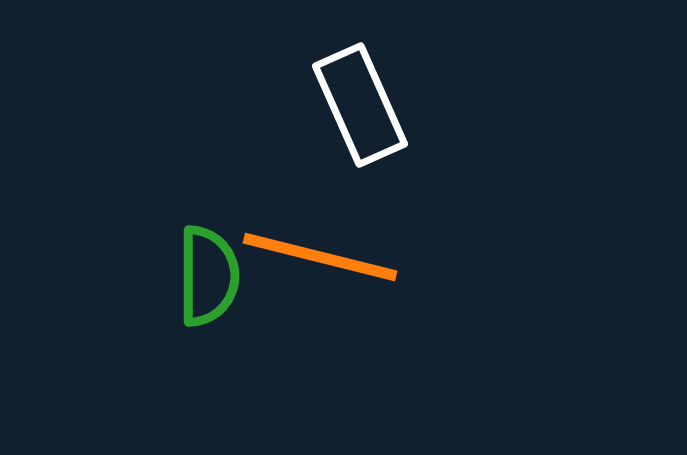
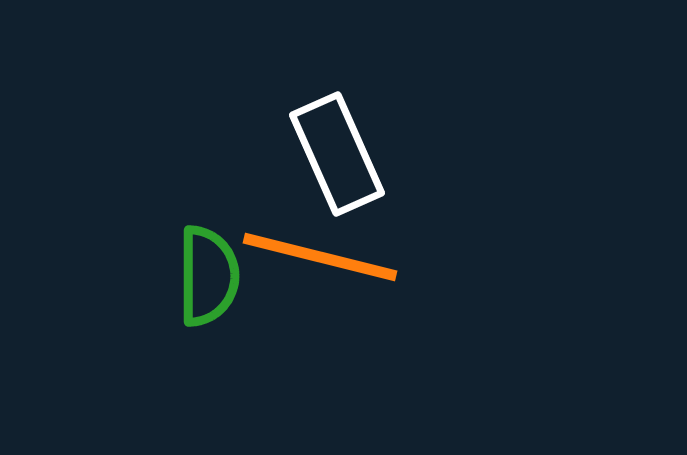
white rectangle: moved 23 px left, 49 px down
